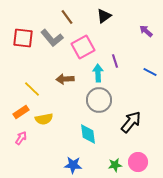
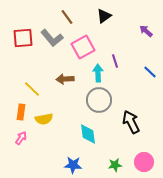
red square: rotated 10 degrees counterclockwise
blue line: rotated 16 degrees clockwise
orange rectangle: rotated 49 degrees counterclockwise
black arrow: rotated 65 degrees counterclockwise
pink circle: moved 6 px right
